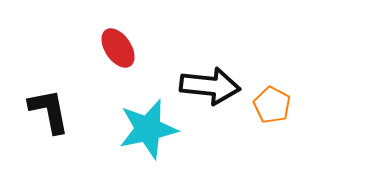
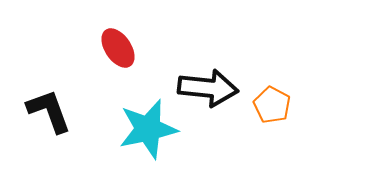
black arrow: moved 2 px left, 2 px down
black L-shape: rotated 9 degrees counterclockwise
